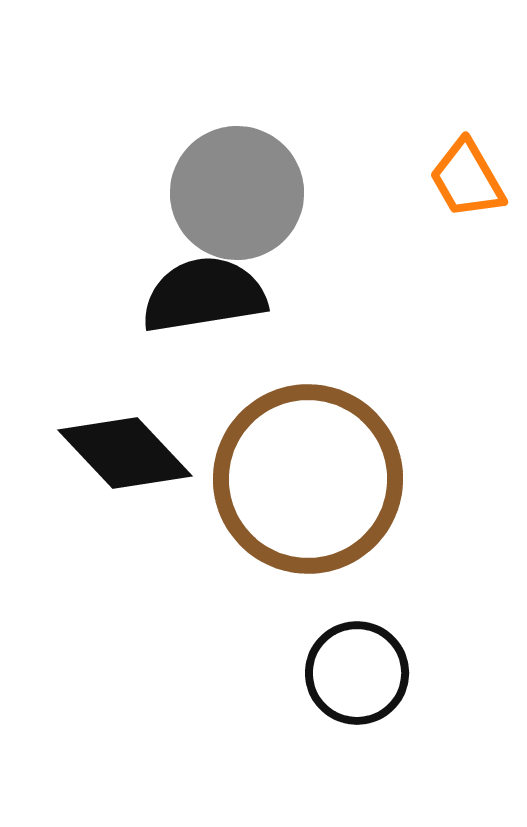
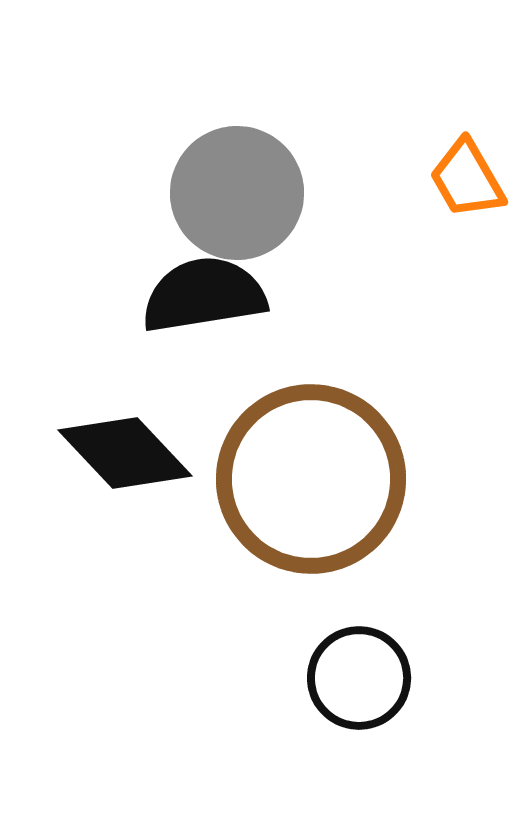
brown circle: moved 3 px right
black circle: moved 2 px right, 5 px down
